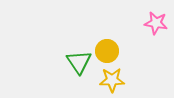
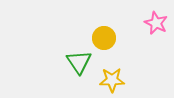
pink star: rotated 15 degrees clockwise
yellow circle: moved 3 px left, 13 px up
